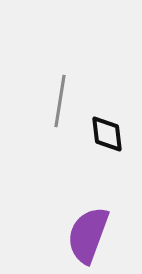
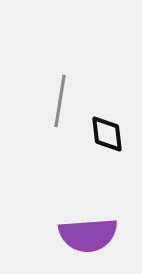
purple semicircle: rotated 114 degrees counterclockwise
